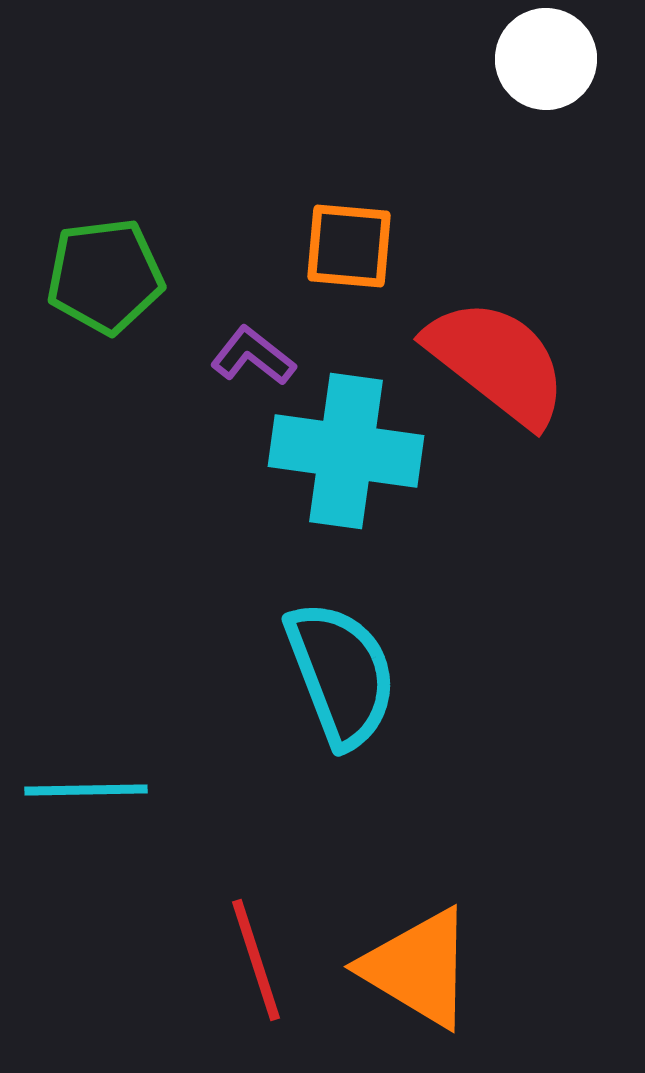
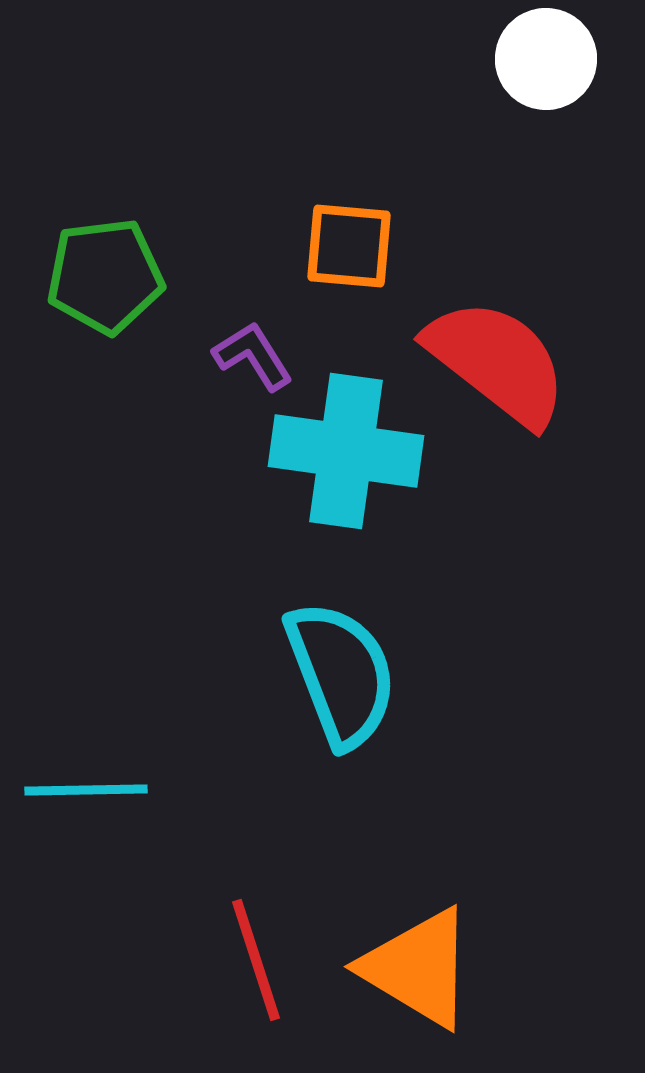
purple L-shape: rotated 20 degrees clockwise
